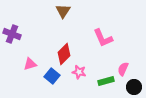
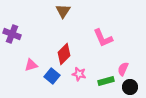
pink triangle: moved 1 px right, 1 px down
pink star: moved 2 px down
black circle: moved 4 px left
